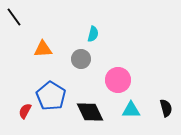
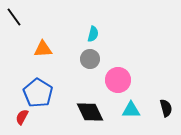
gray circle: moved 9 px right
blue pentagon: moved 13 px left, 3 px up
red semicircle: moved 3 px left, 6 px down
